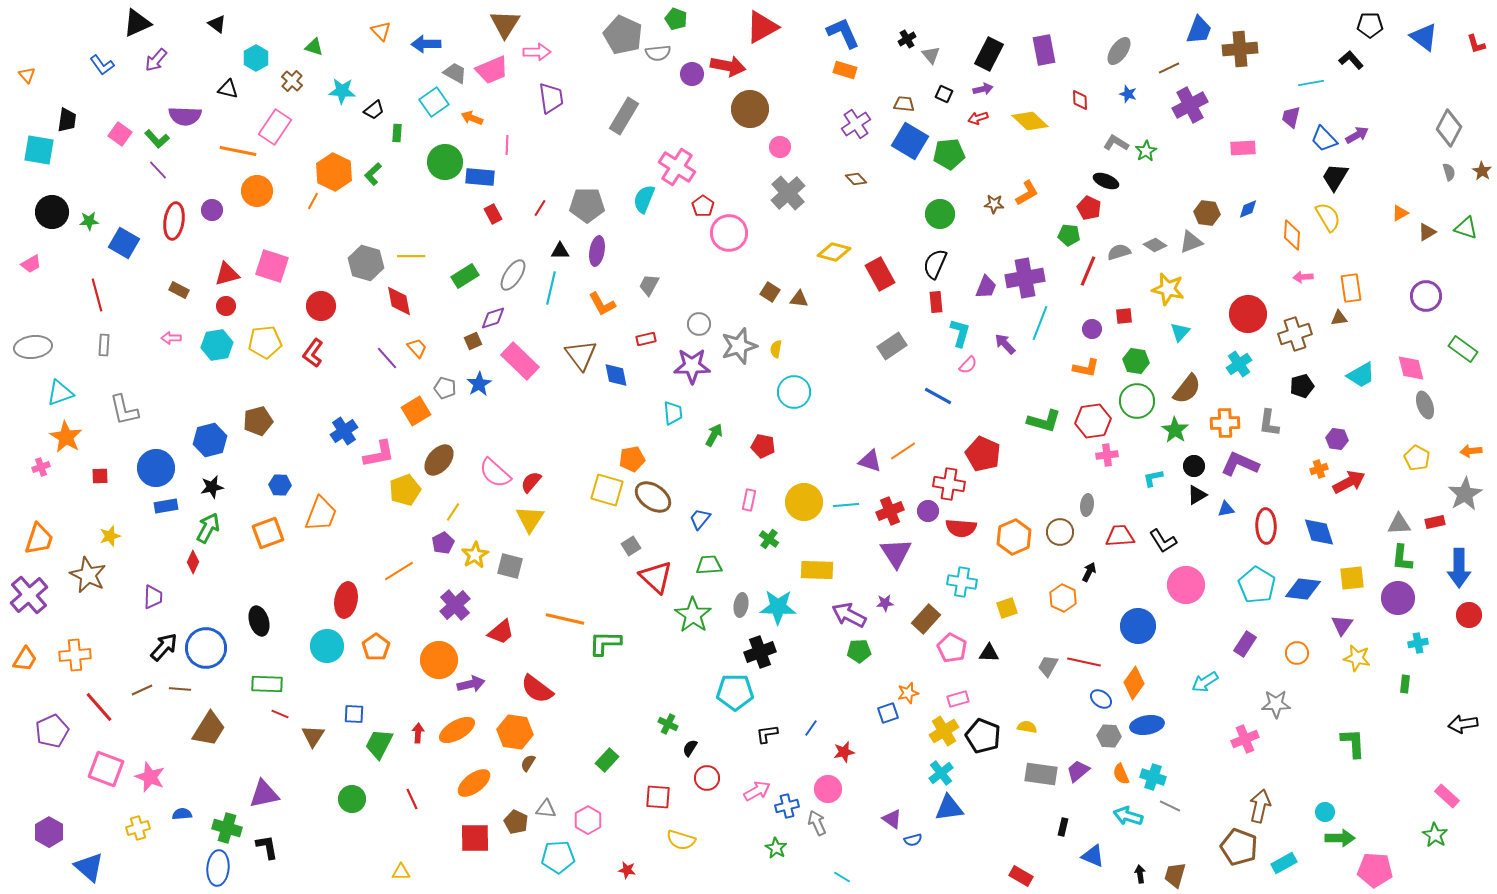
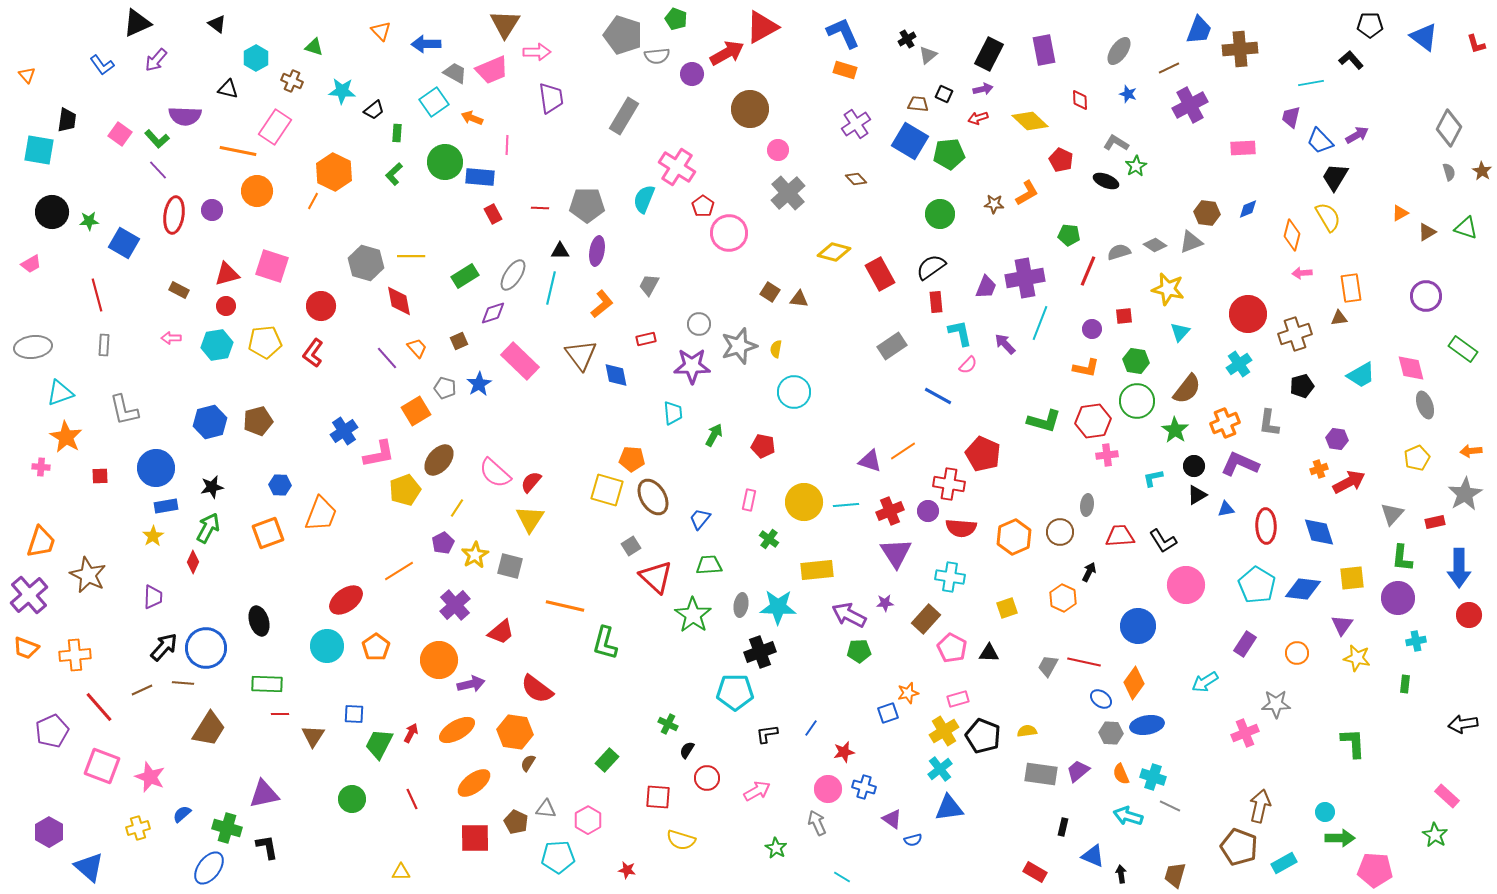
gray pentagon at (623, 35): rotated 6 degrees counterclockwise
gray semicircle at (658, 53): moved 1 px left, 3 px down
gray triangle at (931, 55): moved 3 px left; rotated 30 degrees clockwise
red arrow at (728, 66): moved 1 px left, 13 px up; rotated 40 degrees counterclockwise
brown cross at (292, 81): rotated 20 degrees counterclockwise
brown trapezoid at (904, 104): moved 14 px right
blue trapezoid at (1324, 139): moved 4 px left, 2 px down
pink circle at (780, 147): moved 2 px left, 3 px down
green star at (1146, 151): moved 10 px left, 15 px down
green L-shape at (373, 174): moved 21 px right
red line at (540, 208): rotated 60 degrees clockwise
red pentagon at (1089, 208): moved 28 px left, 48 px up
red ellipse at (174, 221): moved 6 px up
orange diamond at (1292, 235): rotated 12 degrees clockwise
black semicircle at (935, 264): moved 4 px left, 3 px down; rotated 32 degrees clockwise
pink arrow at (1303, 277): moved 1 px left, 4 px up
orange L-shape at (602, 304): rotated 100 degrees counterclockwise
purple diamond at (493, 318): moved 5 px up
cyan L-shape at (960, 333): rotated 28 degrees counterclockwise
brown square at (473, 341): moved 14 px left
orange cross at (1225, 423): rotated 20 degrees counterclockwise
blue hexagon at (210, 440): moved 18 px up
yellow pentagon at (1417, 458): rotated 20 degrees clockwise
orange pentagon at (632, 459): rotated 15 degrees clockwise
pink cross at (41, 467): rotated 24 degrees clockwise
brown ellipse at (653, 497): rotated 24 degrees clockwise
yellow line at (453, 512): moved 4 px right, 4 px up
gray triangle at (1399, 524): moved 7 px left, 10 px up; rotated 45 degrees counterclockwise
yellow star at (110, 536): moved 43 px right; rotated 15 degrees counterclockwise
orange trapezoid at (39, 539): moved 2 px right, 3 px down
yellow rectangle at (817, 570): rotated 8 degrees counterclockwise
cyan cross at (962, 582): moved 12 px left, 5 px up
red ellipse at (346, 600): rotated 44 degrees clockwise
orange line at (565, 619): moved 13 px up
green L-shape at (605, 643): rotated 76 degrees counterclockwise
cyan cross at (1418, 643): moved 2 px left, 2 px up
orange trapezoid at (25, 659): moved 1 px right, 11 px up; rotated 80 degrees clockwise
brown line at (180, 689): moved 3 px right, 6 px up
red line at (280, 714): rotated 24 degrees counterclockwise
yellow semicircle at (1027, 727): moved 4 px down; rotated 18 degrees counterclockwise
red arrow at (418, 733): moved 7 px left; rotated 24 degrees clockwise
gray hexagon at (1109, 736): moved 2 px right, 3 px up
pink cross at (1245, 739): moved 6 px up
black semicircle at (690, 748): moved 3 px left, 2 px down
pink square at (106, 769): moved 4 px left, 3 px up
cyan cross at (941, 773): moved 1 px left, 4 px up
blue cross at (787, 806): moved 77 px right, 19 px up; rotated 30 degrees clockwise
blue semicircle at (182, 814): rotated 36 degrees counterclockwise
blue ellipse at (218, 868): moved 9 px left; rotated 32 degrees clockwise
black arrow at (1140, 874): moved 19 px left
red rectangle at (1021, 876): moved 14 px right, 4 px up
